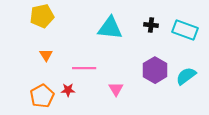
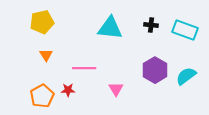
yellow pentagon: moved 6 px down
